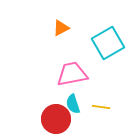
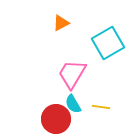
orange triangle: moved 5 px up
pink trapezoid: rotated 48 degrees counterclockwise
cyan semicircle: rotated 12 degrees counterclockwise
